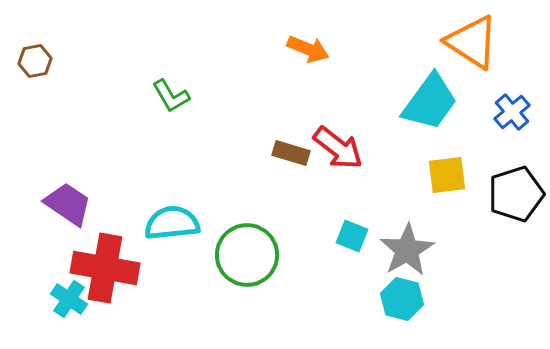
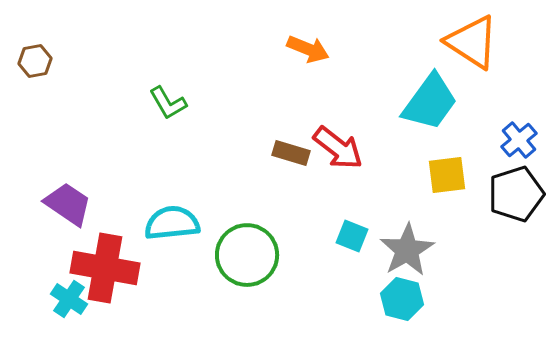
green L-shape: moved 3 px left, 7 px down
blue cross: moved 7 px right, 28 px down
